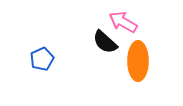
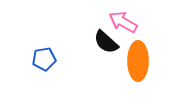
black semicircle: moved 1 px right
blue pentagon: moved 2 px right; rotated 15 degrees clockwise
